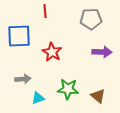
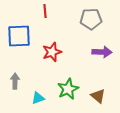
red star: rotated 24 degrees clockwise
gray arrow: moved 8 px left, 2 px down; rotated 84 degrees counterclockwise
green star: rotated 30 degrees counterclockwise
